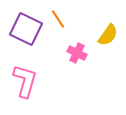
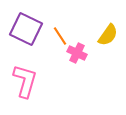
orange line: moved 2 px right, 17 px down
